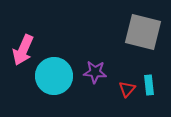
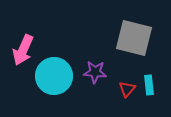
gray square: moved 9 px left, 6 px down
